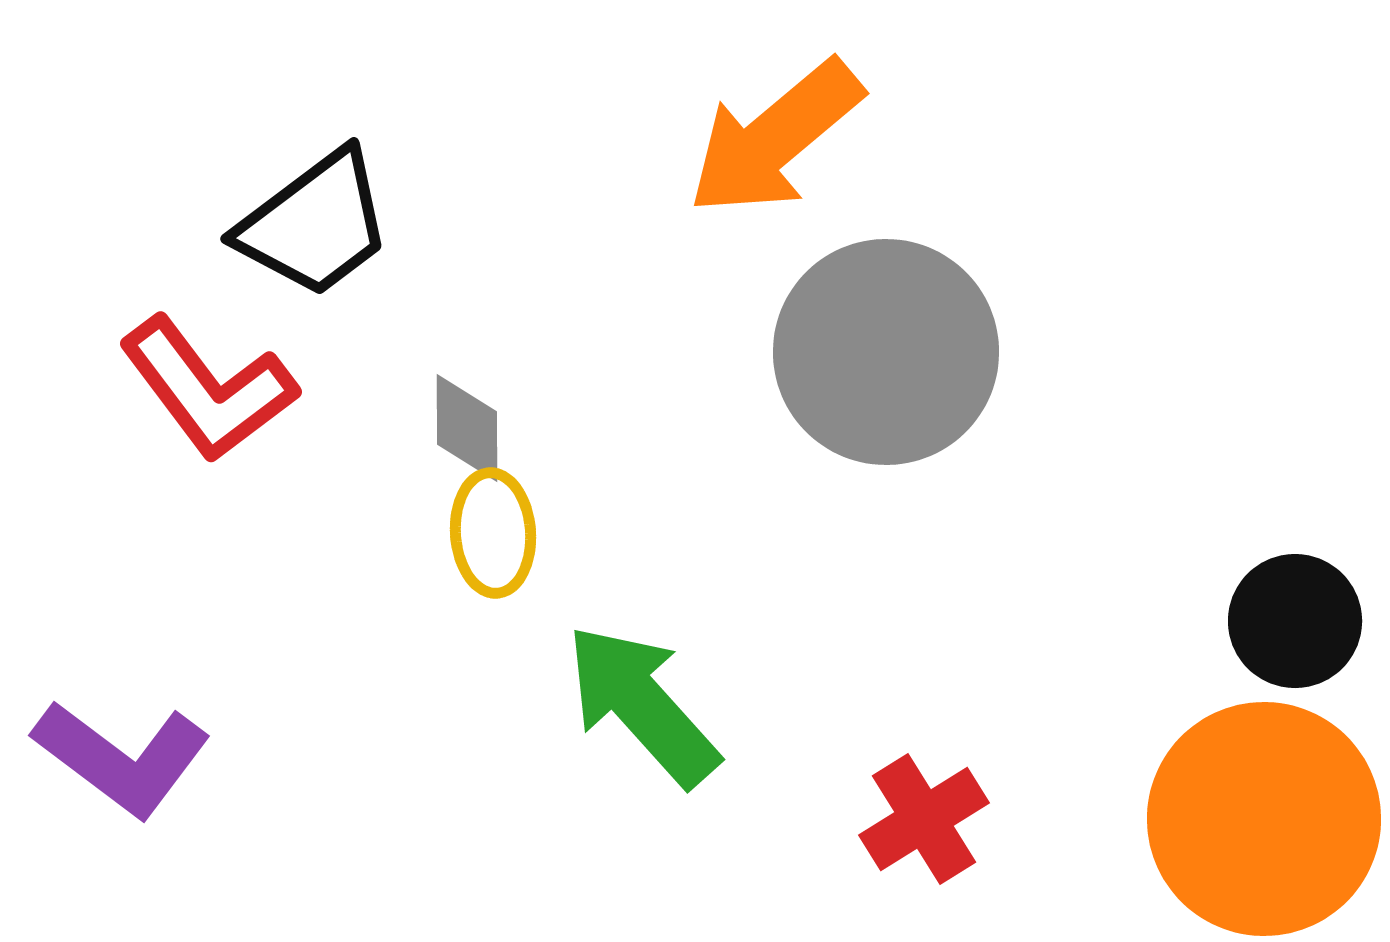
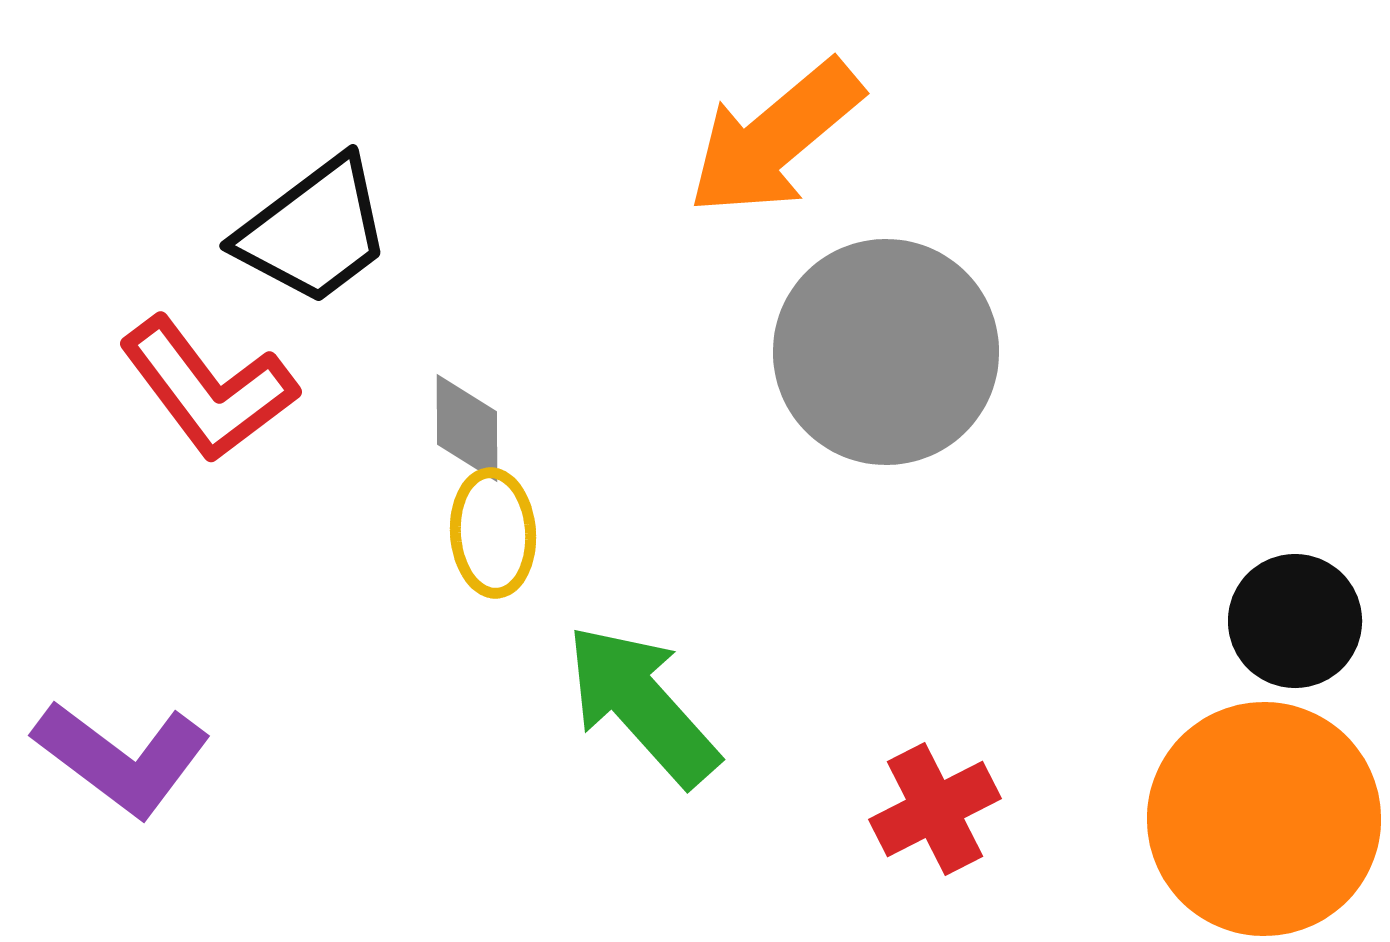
black trapezoid: moved 1 px left, 7 px down
red cross: moved 11 px right, 10 px up; rotated 5 degrees clockwise
